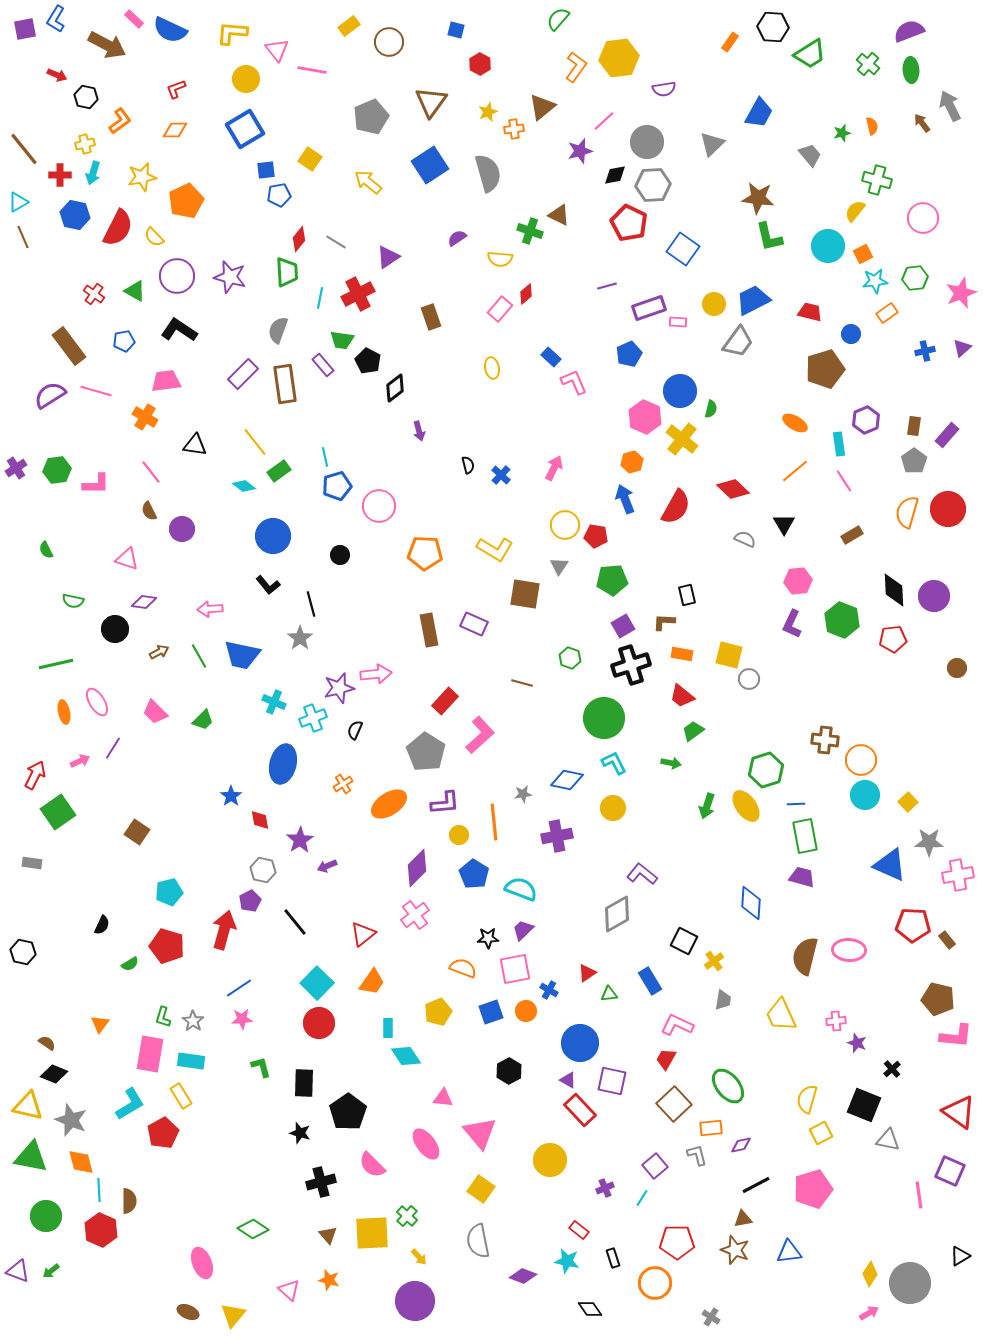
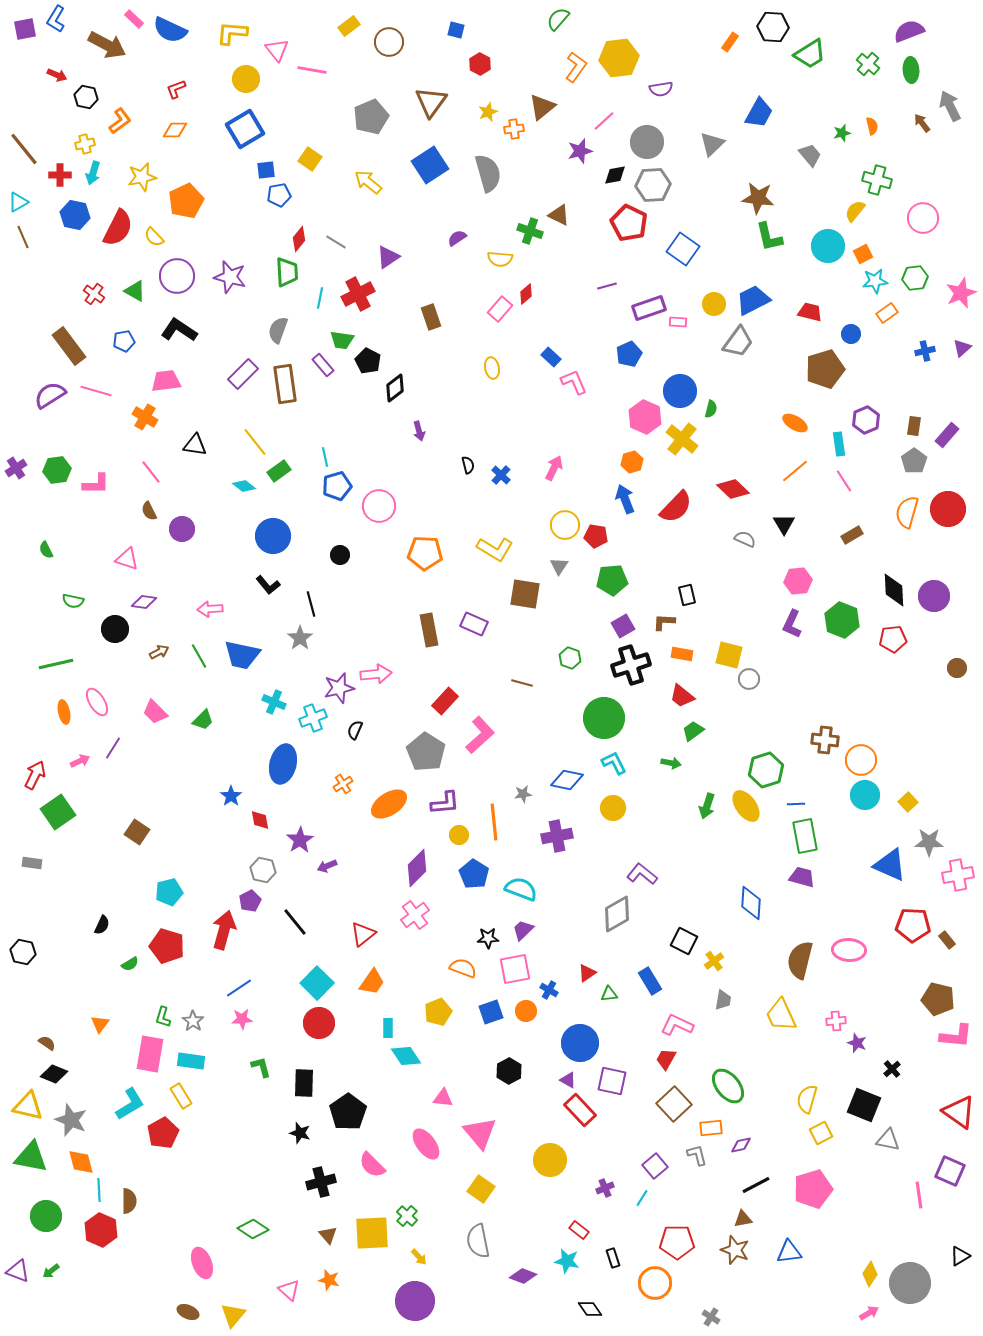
purple semicircle at (664, 89): moved 3 px left
red semicircle at (676, 507): rotated 15 degrees clockwise
brown semicircle at (805, 956): moved 5 px left, 4 px down
